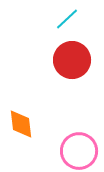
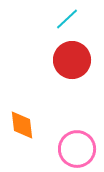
orange diamond: moved 1 px right, 1 px down
pink circle: moved 2 px left, 2 px up
